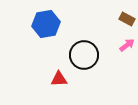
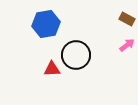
black circle: moved 8 px left
red triangle: moved 7 px left, 10 px up
